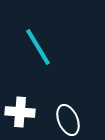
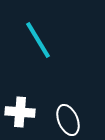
cyan line: moved 7 px up
